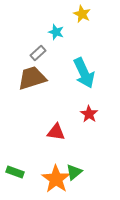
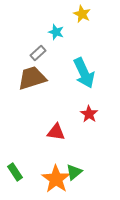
green rectangle: rotated 36 degrees clockwise
